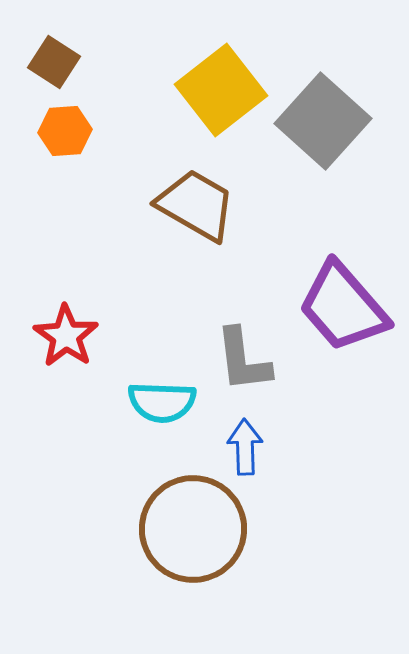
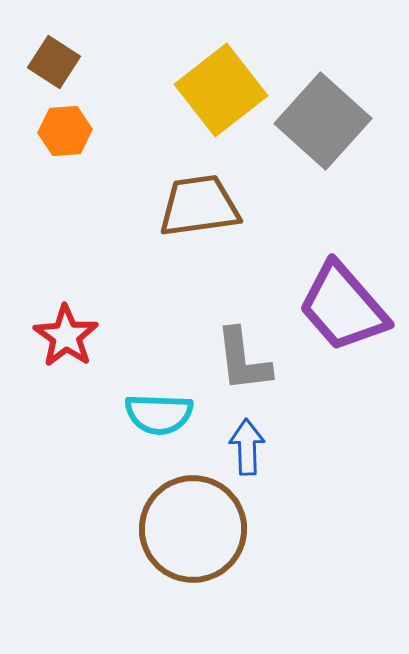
brown trapezoid: moved 3 px right, 1 px down; rotated 38 degrees counterclockwise
cyan semicircle: moved 3 px left, 12 px down
blue arrow: moved 2 px right
